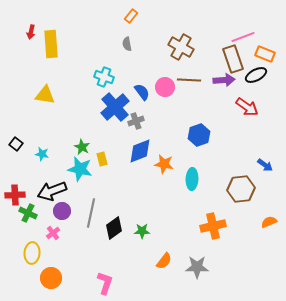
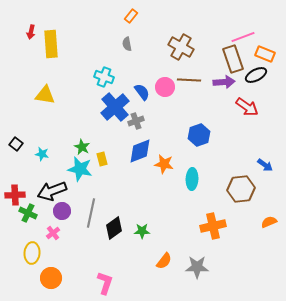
purple arrow at (224, 80): moved 2 px down
